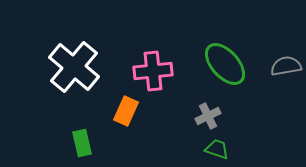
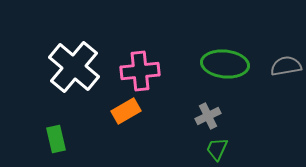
green ellipse: rotated 42 degrees counterclockwise
pink cross: moved 13 px left
orange rectangle: rotated 36 degrees clockwise
green rectangle: moved 26 px left, 4 px up
green trapezoid: rotated 85 degrees counterclockwise
